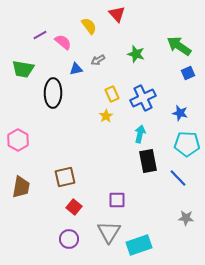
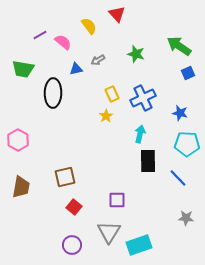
black rectangle: rotated 10 degrees clockwise
purple circle: moved 3 px right, 6 px down
